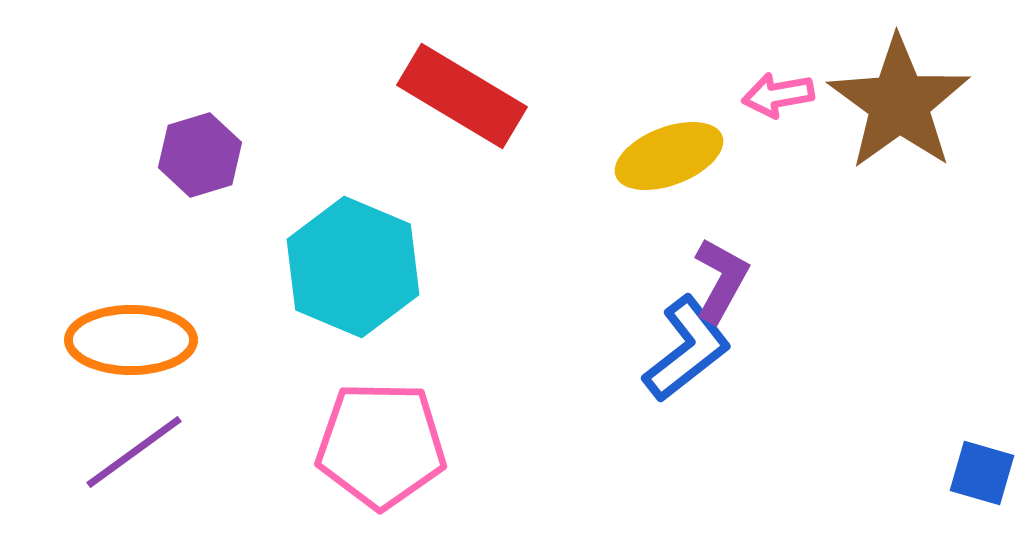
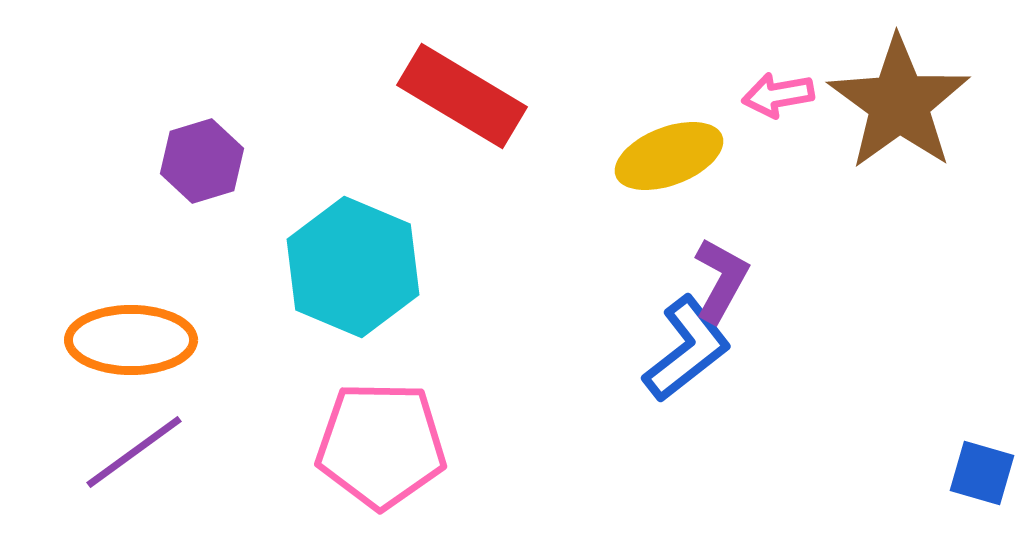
purple hexagon: moved 2 px right, 6 px down
